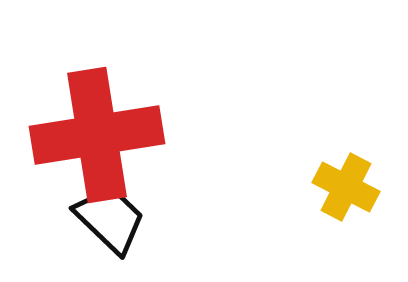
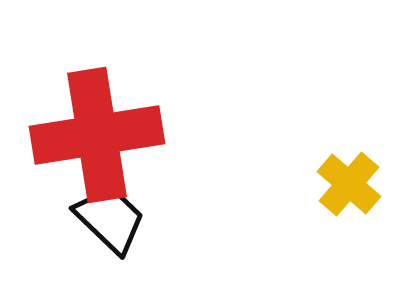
yellow cross: moved 3 px right, 3 px up; rotated 14 degrees clockwise
